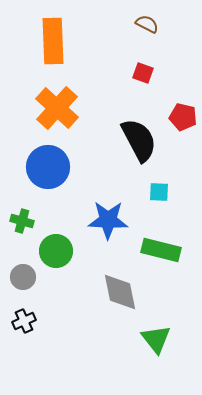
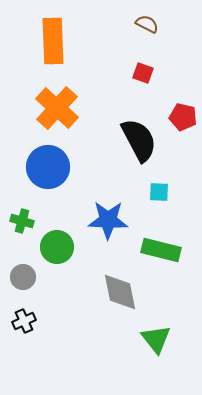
green circle: moved 1 px right, 4 px up
